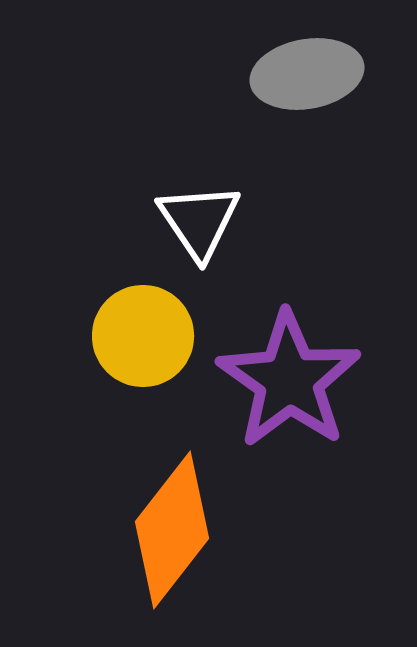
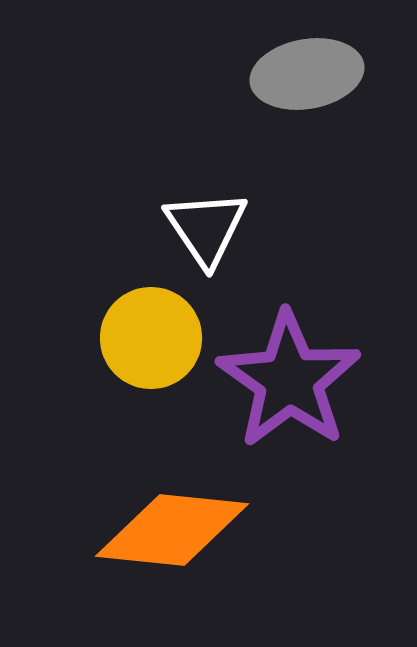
white triangle: moved 7 px right, 7 px down
yellow circle: moved 8 px right, 2 px down
orange diamond: rotated 58 degrees clockwise
